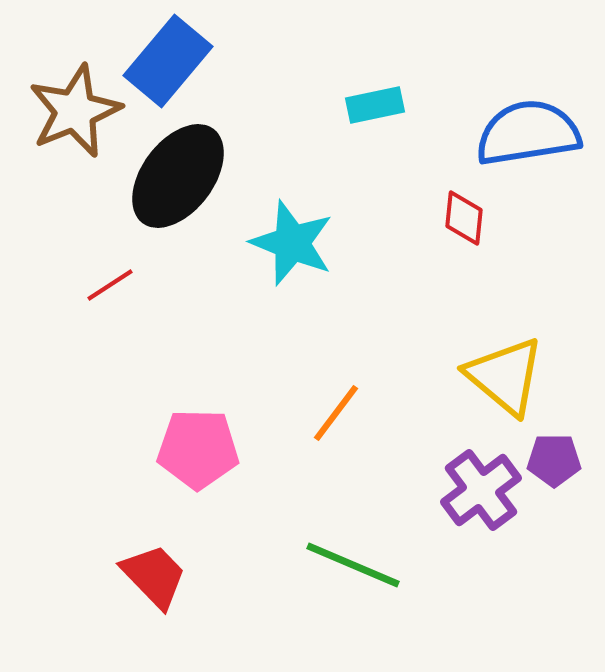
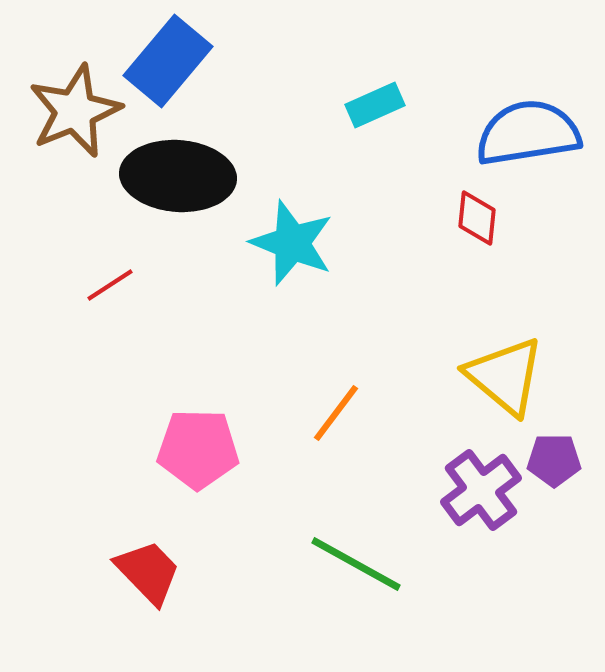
cyan rectangle: rotated 12 degrees counterclockwise
black ellipse: rotated 57 degrees clockwise
red diamond: moved 13 px right
green line: moved 3 px right, 1 px up; rotated 6 degrees clockwise
red trapezoid: moved 6 px left, 4 px up
